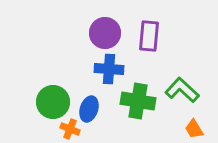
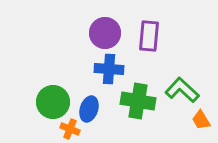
orange trapezoid: moved 7 px right, 9 px up
